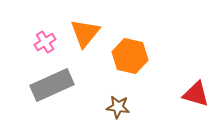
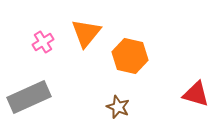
orange triangle: moved 1 px right
pink cross: moved 2 px left
gray rectangle: moved 23 px left, 12 px down
brown star: rotated 15 degrees clockwise
